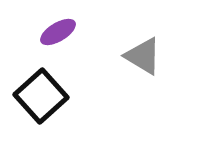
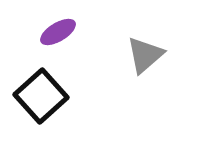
gray triangle: moved 2 px right, 1 px up; rotated 48 degrees clockwise
